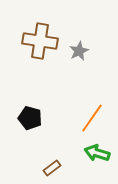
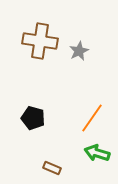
black pentagon: moved 3 px right
brown rectangle: rotated 60 degrees clockwise
